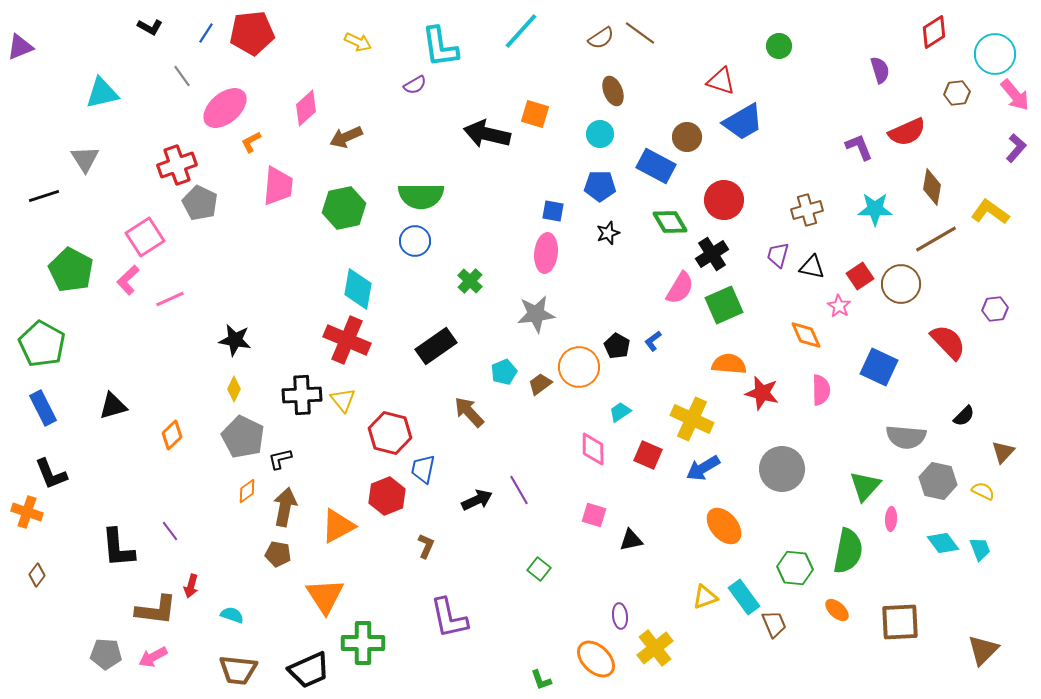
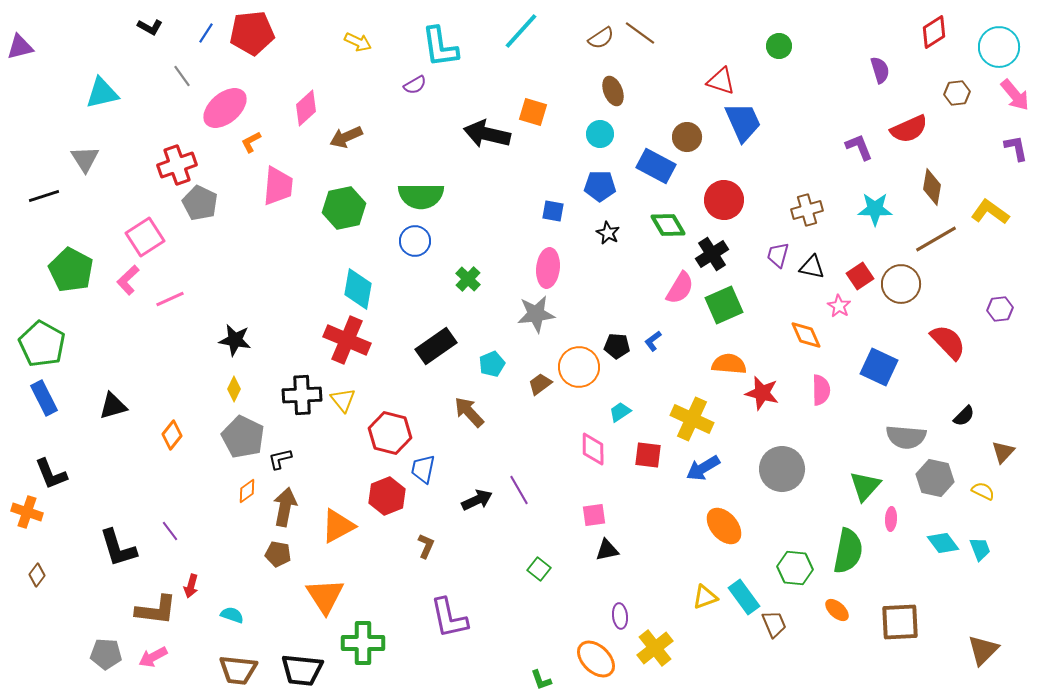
purple triangle at (20, 47): rotated 8 degrees clockwise
cyan circle at (995, 54): moved 4 px right, 7 px up
orange square at (535, 114): moved 2 px left, 2 px up
blue trapezoid at (743, 122): rotated 84 degrees counterclockwise
red semicircle at (907, 132): moved 2 px right, 3 px up
purple L-shape at (1016, 148): rotated 52 degrees counterclockwise
green diamond at (670, 222): moved 2 px left, 3 px down
black star at (608, 233): rotated 25 degrees counterclockwise
pink ellipse at (546, 253): moved 2 px right, 15 px down
green cross at (470, 281): moved 2 px left, 2 px up
purple hexagon at (995, 309): moved 5 px right
black pentagon at (617, 346): rotated 25 degrees counterclockwise
cyan pentagon at (504, 372): moved 12 px left, 8 px up
blue rectangle at (43, 408): moved 1 px right, 10 px up
orange diamond at (172, 435): rotated 8 degrees counterclockwise
red square at (648, 455): rotated 16 degrees counterclockwise
gray hexagon at (938, 481): moved 3 px left, 3 px up
pink square at (594, 515): rotated 25 degrees counterclockwise
black triangle at (631, 540): moved 24 px left, 10 px down
black L-shape at (118, 548): rotated 12 degrees counterclockwise
black trapezoid at (309, 670): moved 7 px left; rotated 30 degrees clockwise
